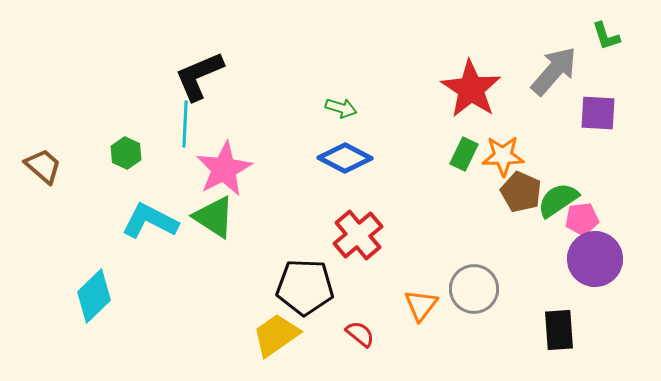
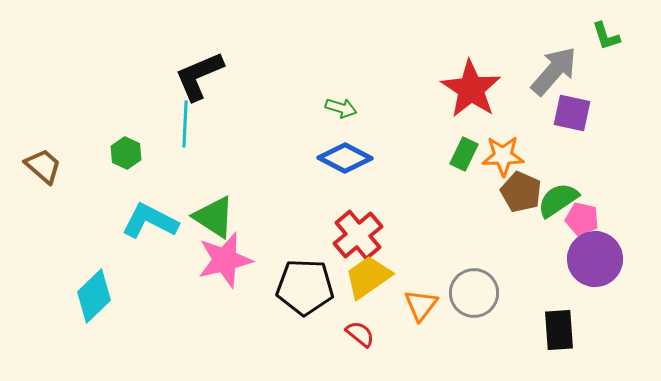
purple square: moved 26 px left; rotated 9 degrees clockwise
pink star: moved 1 px right, 91 px down; rotated 14 degrees clockwise
pink pentagon: rotated 20 degrees clockwise
gray circle: moved 4 px down
yellow trapezoid: moved 92 px right, 58 px up
